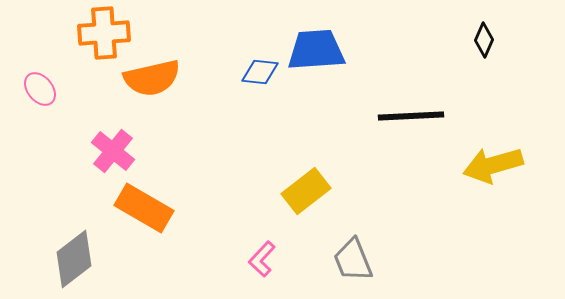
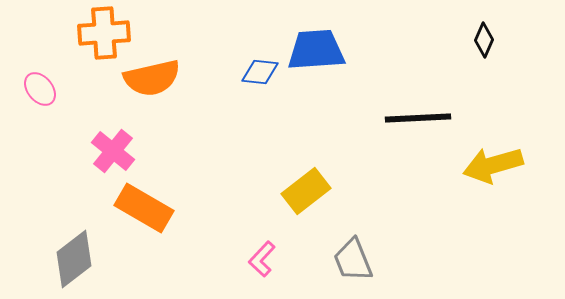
black line: moved 7 px right, 2 px down
